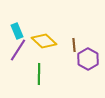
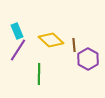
yellow diamond: moved 7 px right, 1 px up
